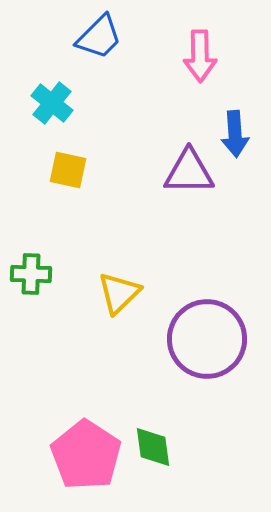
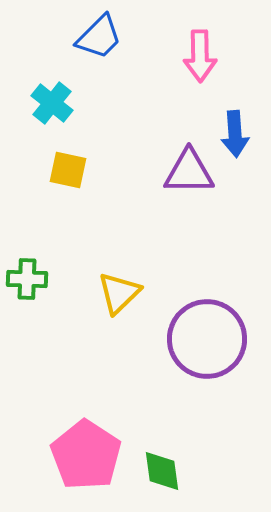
green cross: moved 4 px left, 5 px down
green diamond: moved 9 px right, 24 px down
